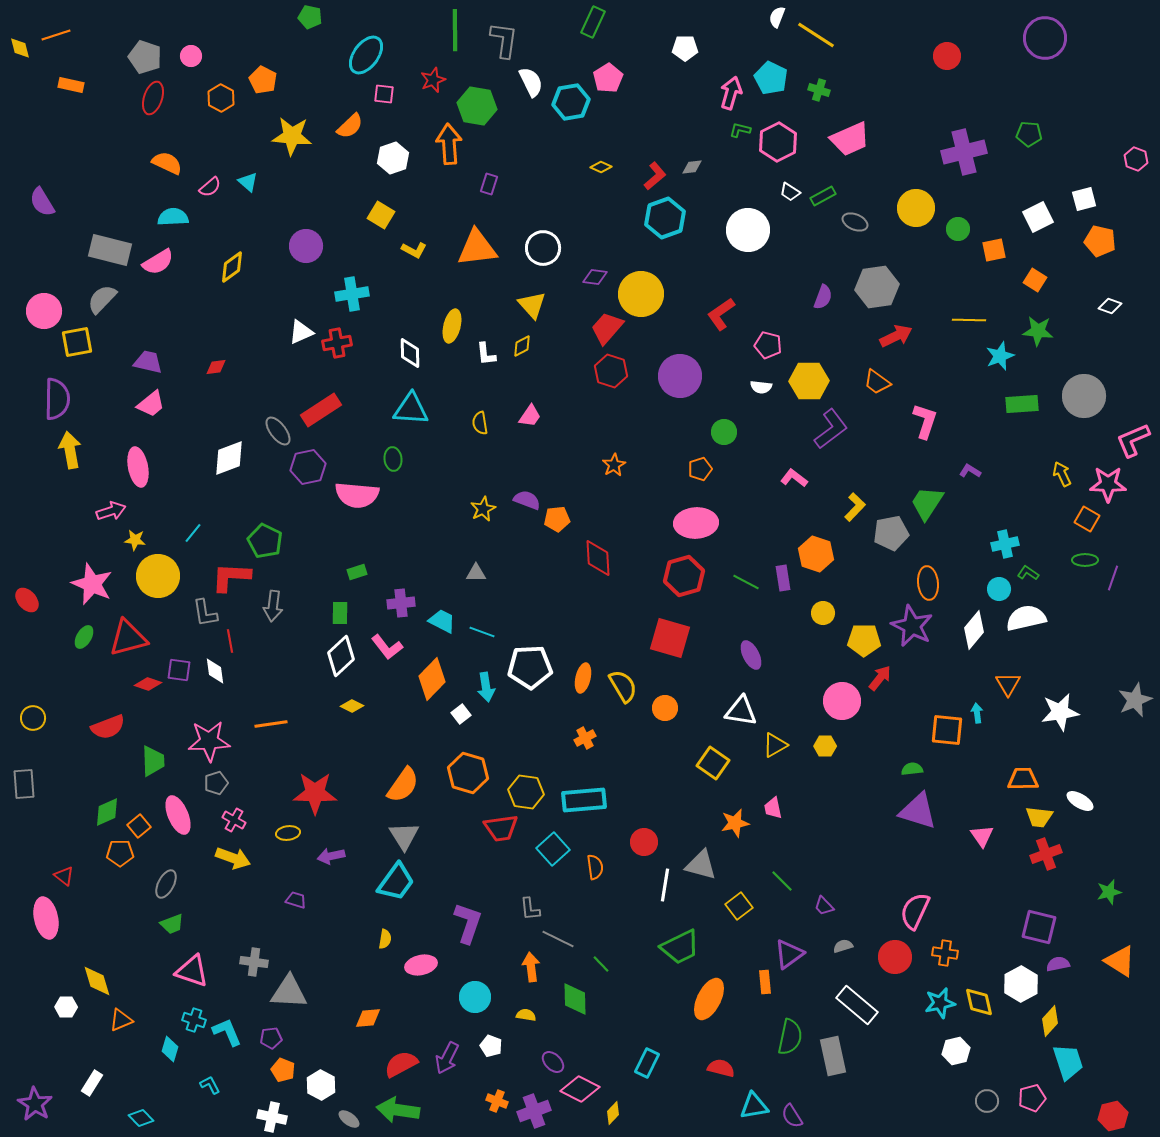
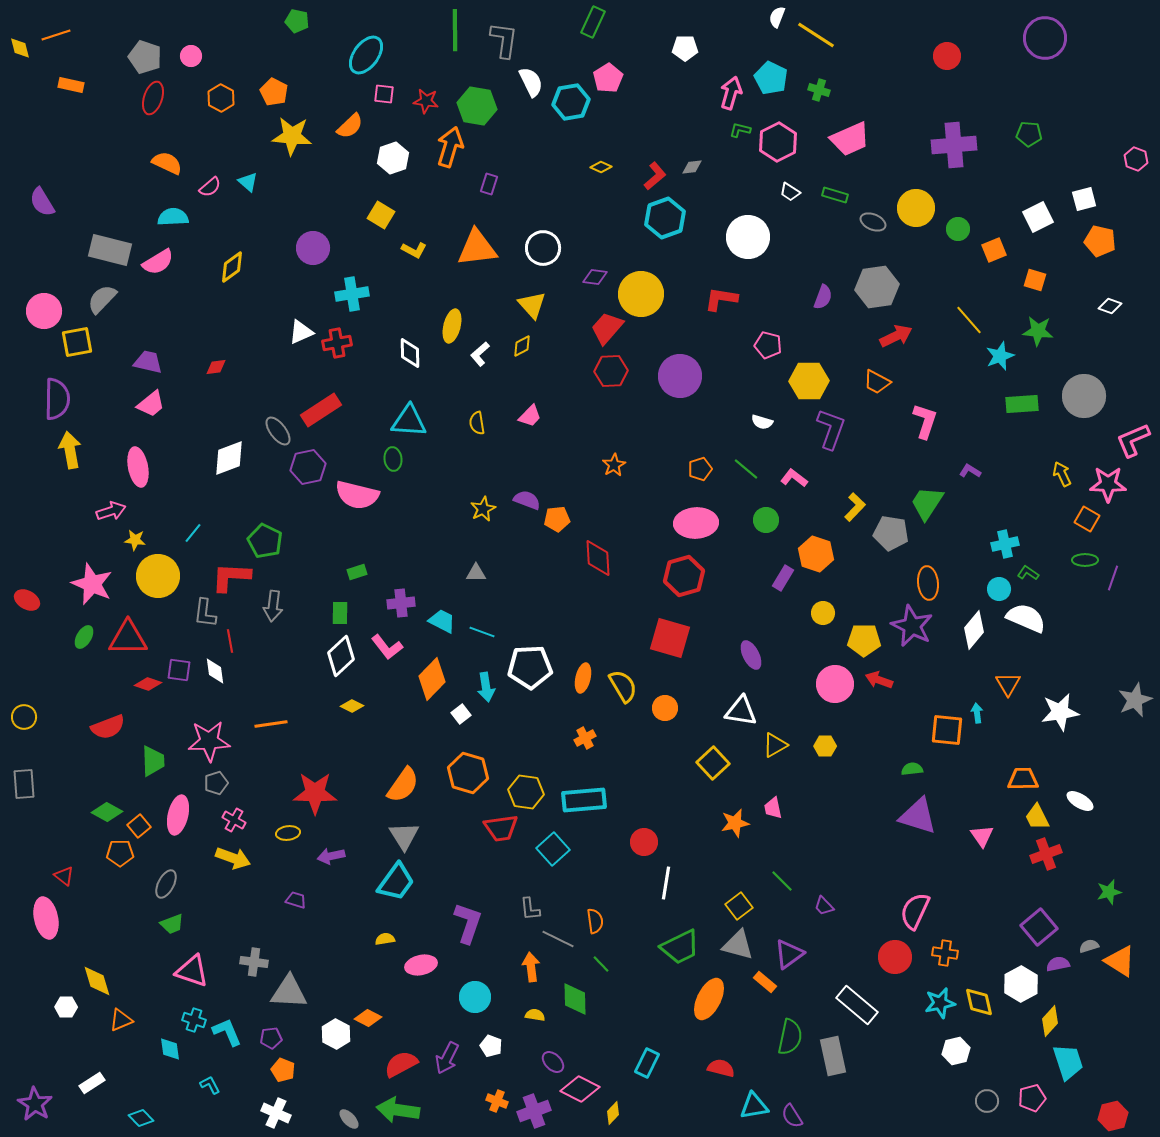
green pentagon at (310, 17): moved 13 px left, 4 px down
orange pentagon at (263, 80): moved 11 px right, 12 px down
red star at (433, 80): moved 7 px left, 21 px down; rotated 30 degrees clockwise
orange arrow at (449, 144): moved 1 px right, 3 px down; rotated 21 degrees clockwise
purple cross at (964, 152): moved 10 px left, 7 px up; rotated 9 degrees clockwise
green rectangle at (823, 196): moved 12 px right, 1 px up; rotated 45 degrees clockwise
gray ellipse at (855, 222): moved 18 px right
white circle at (748, 230): moved 7 px down
purple circle at (306, 246): moved 7 px right, 2 px down
orange square at (994, 250): rotated 10 degrees counterclockwise
orange square at (1035, 280): rotated 15 degrees counterclockwise
red L-shape at (721, 314): moved 15 px up; rotated 44 degrees clockwise
yellow line at (969, 320): rotated 48 degrees clockwise
white L-shape at (486, 354): moved 6 px left; rotated 55 degrees clockwise
red hexagon at (611, 371): rotated 20 degrees counterclockwise
orange trapezoid at (877, 382): rotated 8 degrees counterclockwise
white semicircle at (761, 387): moved 1 px right, 35 px down; rotated 10 degrees clockwise
cyan triangle at (411, 409): moved 2 px left, 12 px down
pink trapezoid at (530, 416): rotated 10 degrees clockwise
yellow semicircle at (480, 423): moved 3 px left
purple L-shape at (831, 429): rotated 33 degrees counterclockwise
green circle at (724, 432): moved 42 px right, 88 px down
pink semicircle at (357, 495): rotated 9 degrees clockwise
gray pentagon at (891, 533): rotated 20 degrees clockwise
purple rectangle at (783, 578): rotated 40 degrees clockwise
green line at (746, 582): moved 113 px up; rotated 12 degrees clockwise
red ellipse at (27, 600): rotated 20 degrees counterclockwise
gray L-shape at (205, 613): rotated 16 degrees clockwise
white semicircle at (1026, 618): rotated 36 degrees clockwise
red triangle at (128, 638): rotated 15 degrees clockwise
red arrow at (880, 678): moved 1 px left, 2 px down; rotated 108 degrees counterclockwise
pink circle at (842, 701): moved 7 px left, 17 px up
yellow circle at (33, 718): moved 9 px left, 1 px up
yellow square at (713, 763): rotated 12 degrees clockwise
purple triangle at (918, 811): moved 5 px down
green diamond at (107, 812): rotated 52 degrees clockwise
pink ellipse at (178, 815): rotated 36 degrees clockwise
yellow trapezoid at (1039, 817): moved 2 px left; rotated 56 degrees clockwise
gray triangle at (701, 865): moved 37 px right, 80 px down
orange semicircle at (595, 867): moved 54 px down
white line at (665, 885): moved 1 px right, 2 px up
purple square at (1039, 927): rotated 36 degrees clockwise
yellow semicircle at (385, 939): rotated 108 degrees counterclockwise
gray semicircle at (843, 946): moved 246 px right
orange rectangle at (765, 982): rotated 45 degrees counterclockwise
yellow semicircle at (526, 1015): moved 9 px right
orange diamond at (368, 1018): rotated 32 degrees clockwise
cyan diamond at (170, 1049): rotated 25 degrees counterclockwise
white rectangle at (92, 1083): rotated 25 degrees clockwise
white hexagon at (321, 1085): moved 15 px right, 51 px up
white cross at (272, 1117): moved 4 px right, 4 px up; rotated 12 degrees clockwise
gray ellipse at (349, 1119): rotated 10 degrees clockwise
